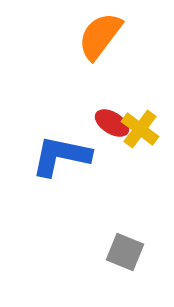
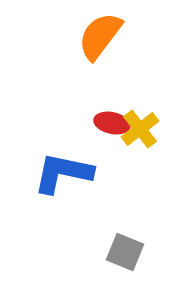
red ellipse: rotated 20 degrees counterclockwise
yellow cross: rotated 15 degrees clockwise
blue L-shape: moved 2 px right, 17 px down
